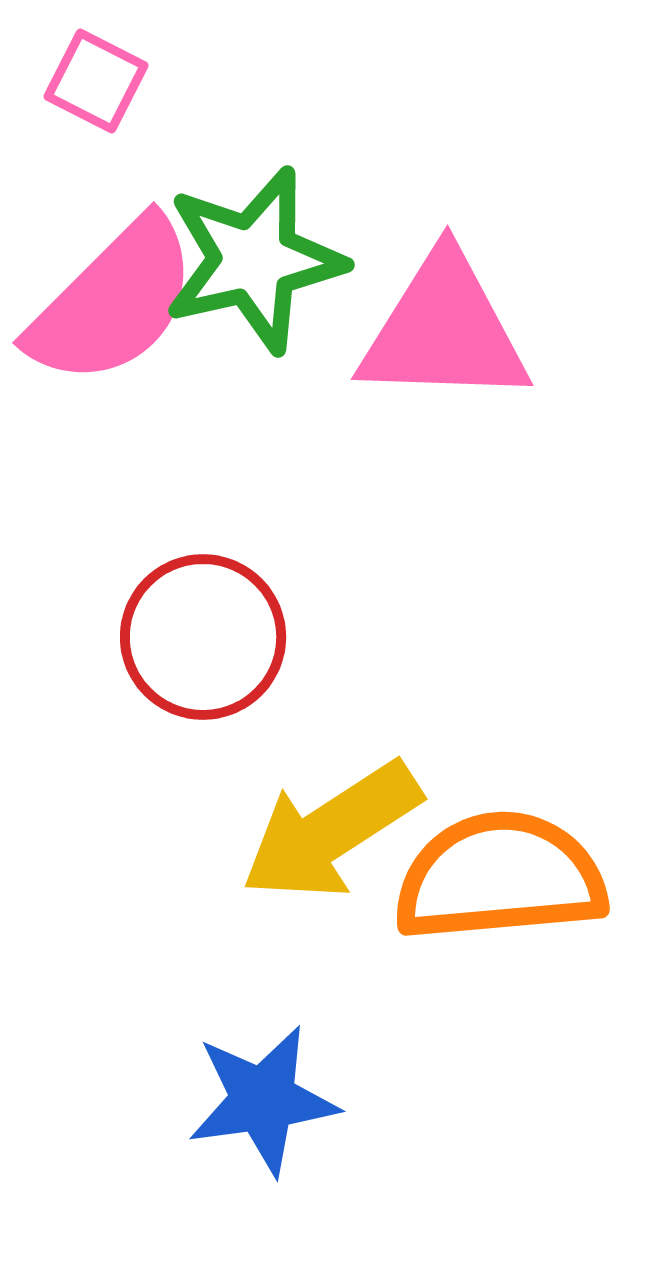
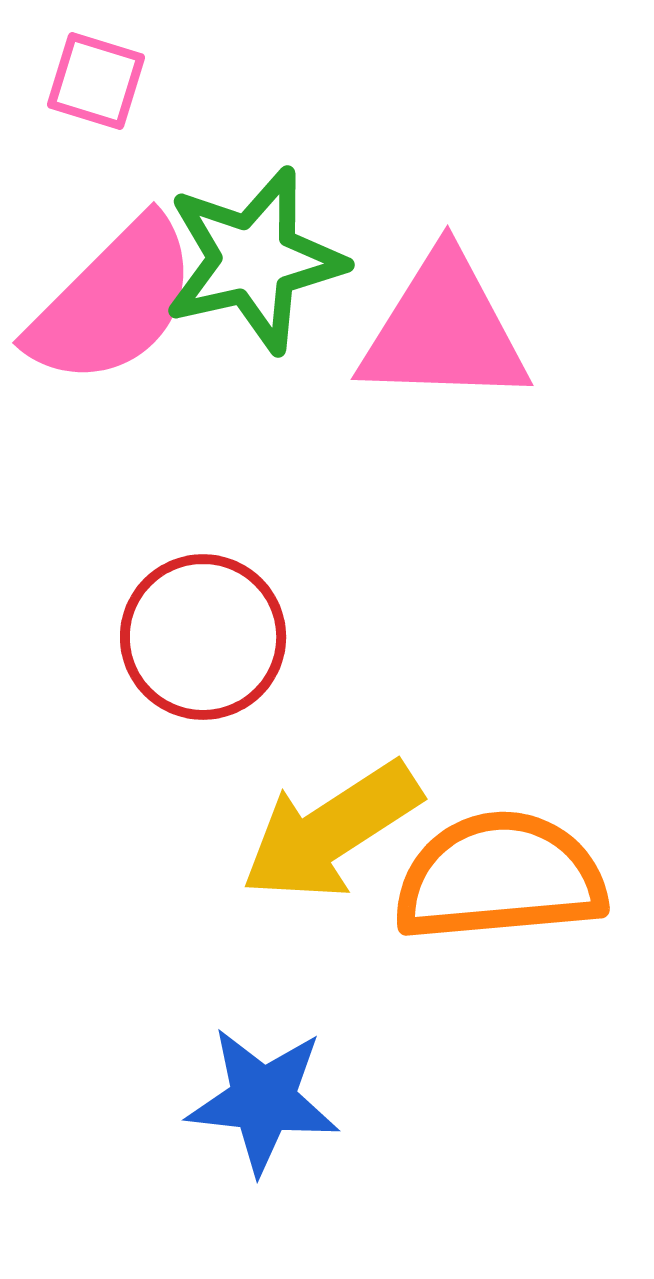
pink square: rotated 10 degrees counterclockwise
blue star: rotated 14 degrees clockwise
